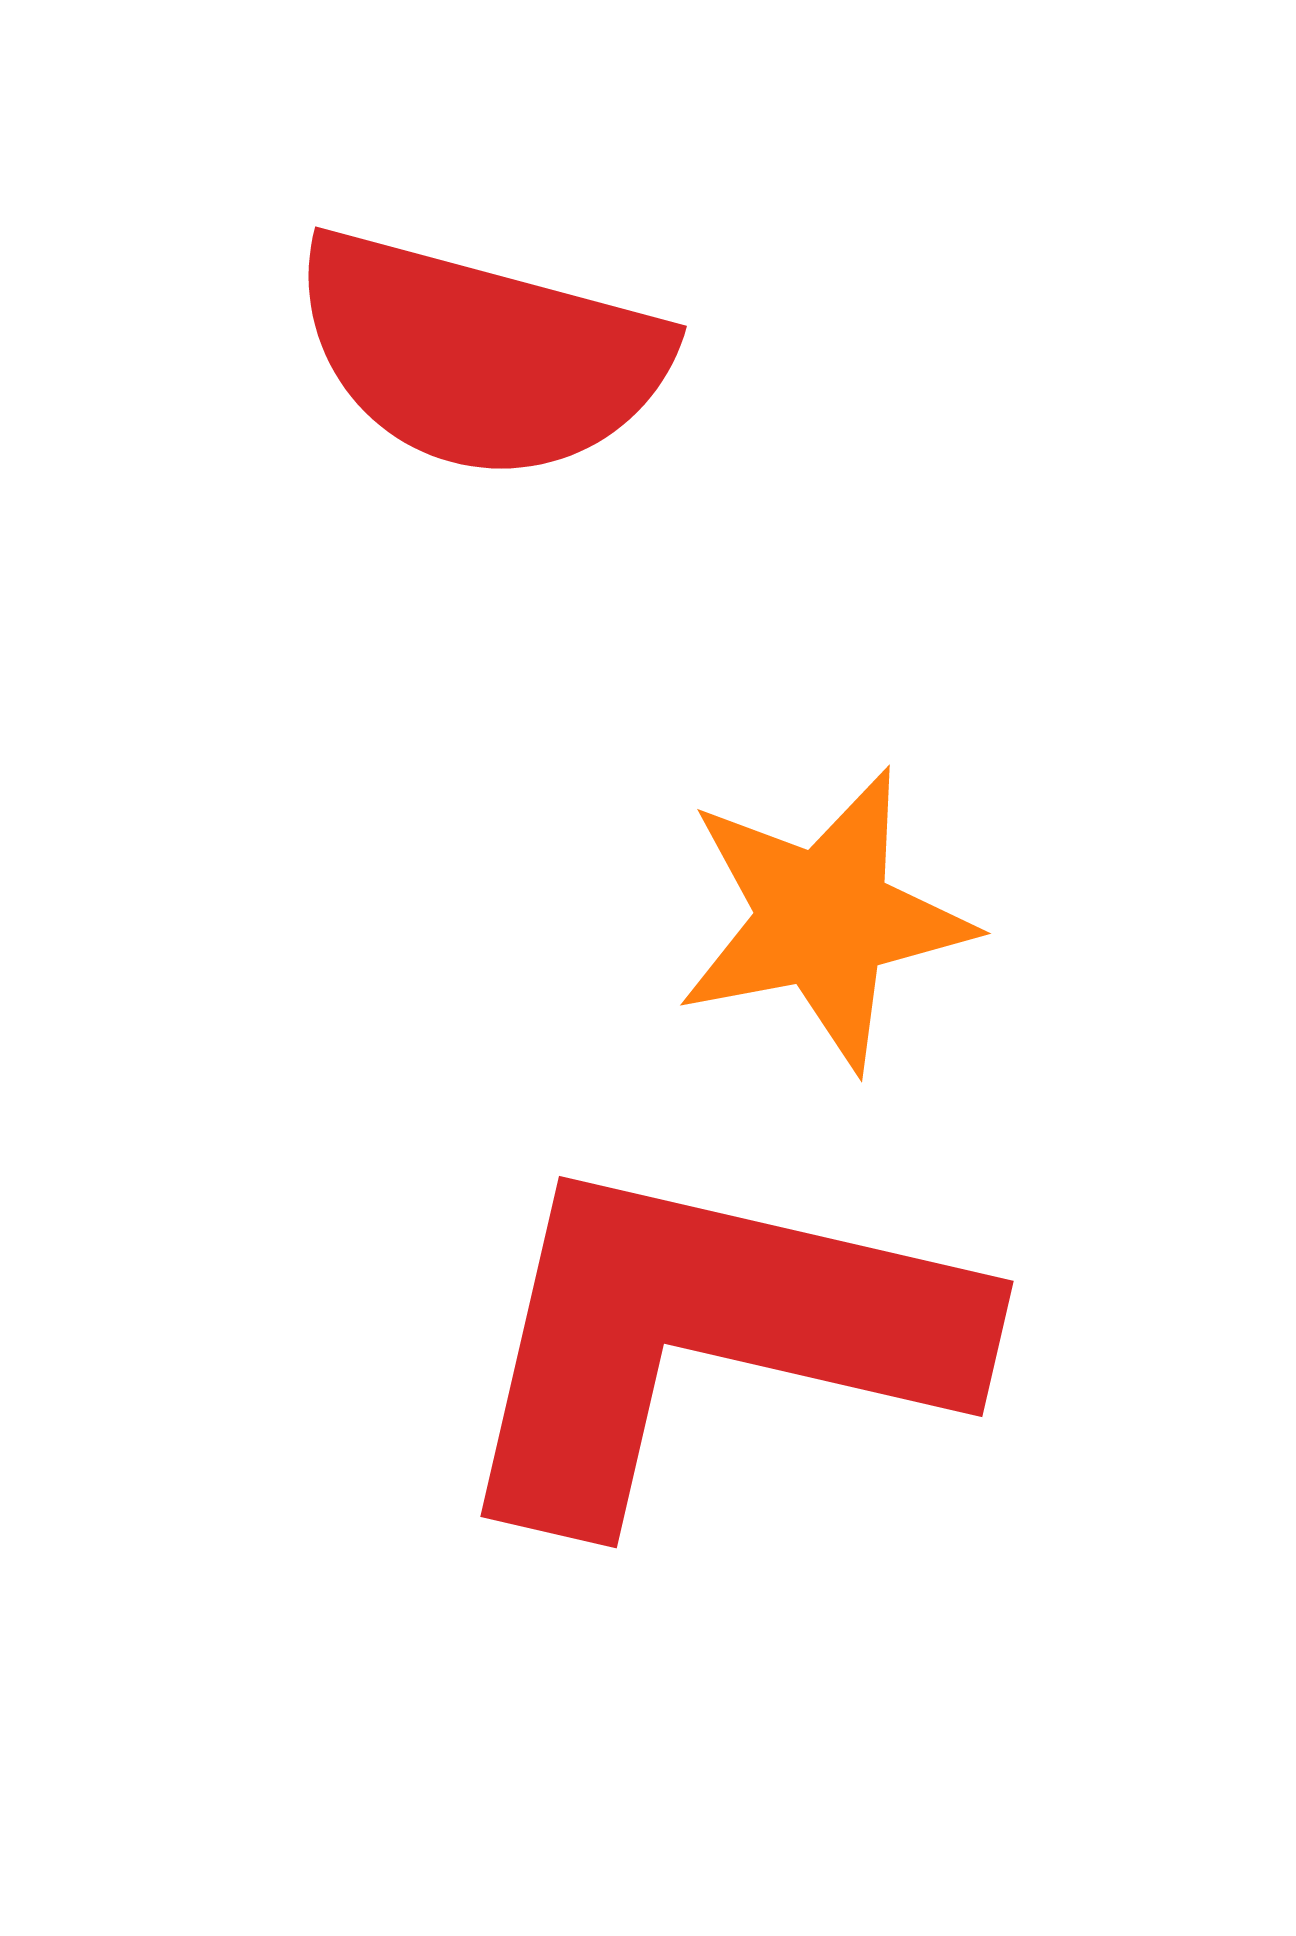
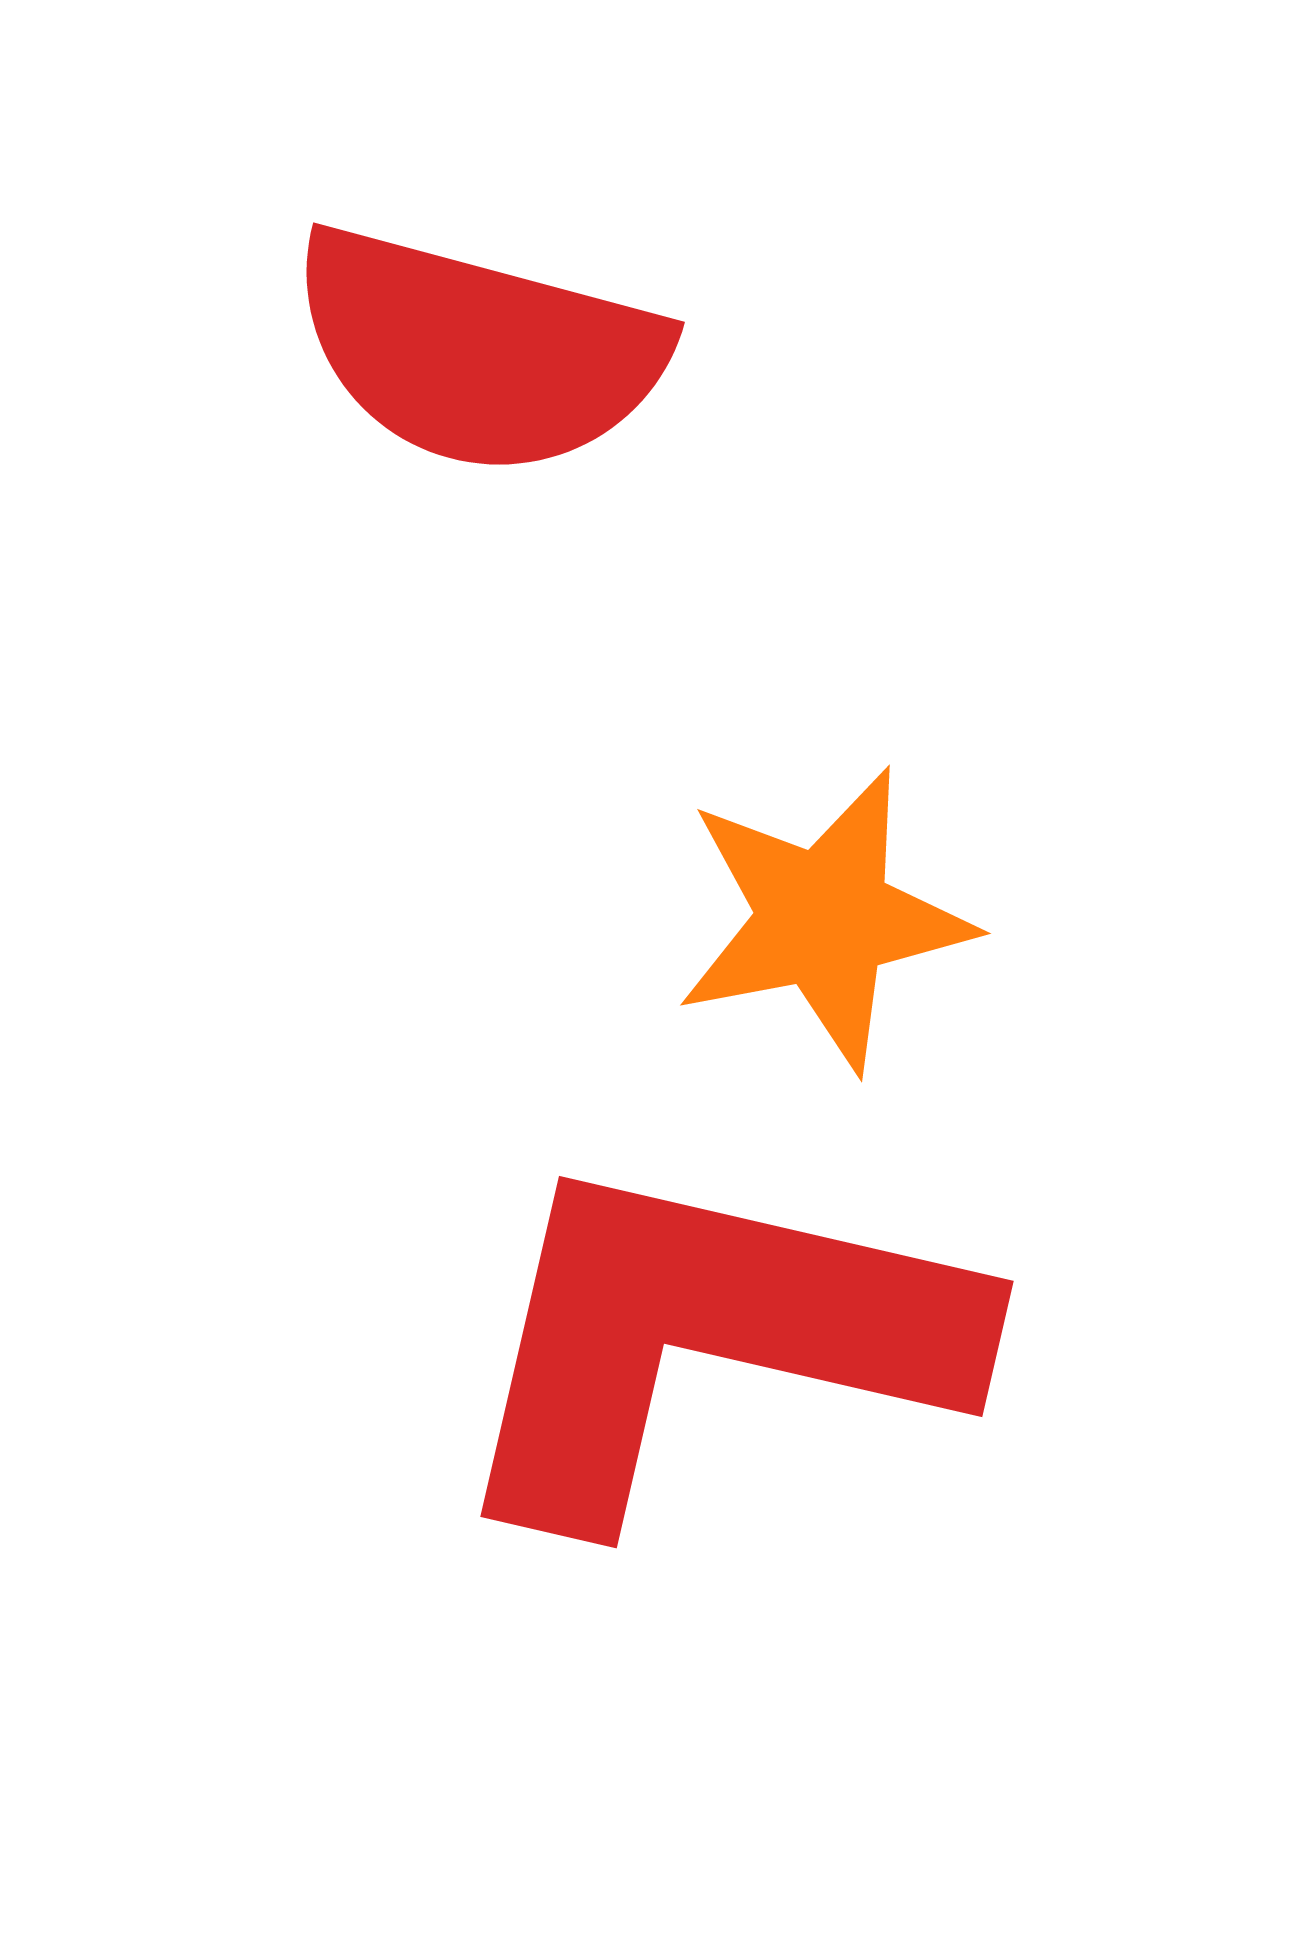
red semicircle: moved 2 px left, 4 px up
